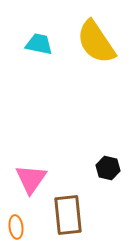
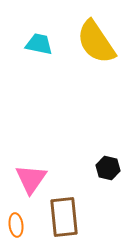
brown rectangle: moved 4 px left, 2 px down
orange ellipse: moved 2 px up
